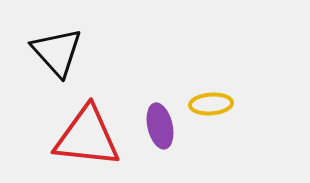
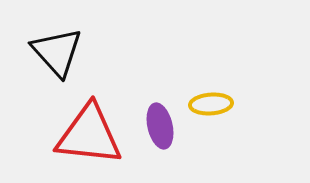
red triangle: moved 2 px right, 2 px up
